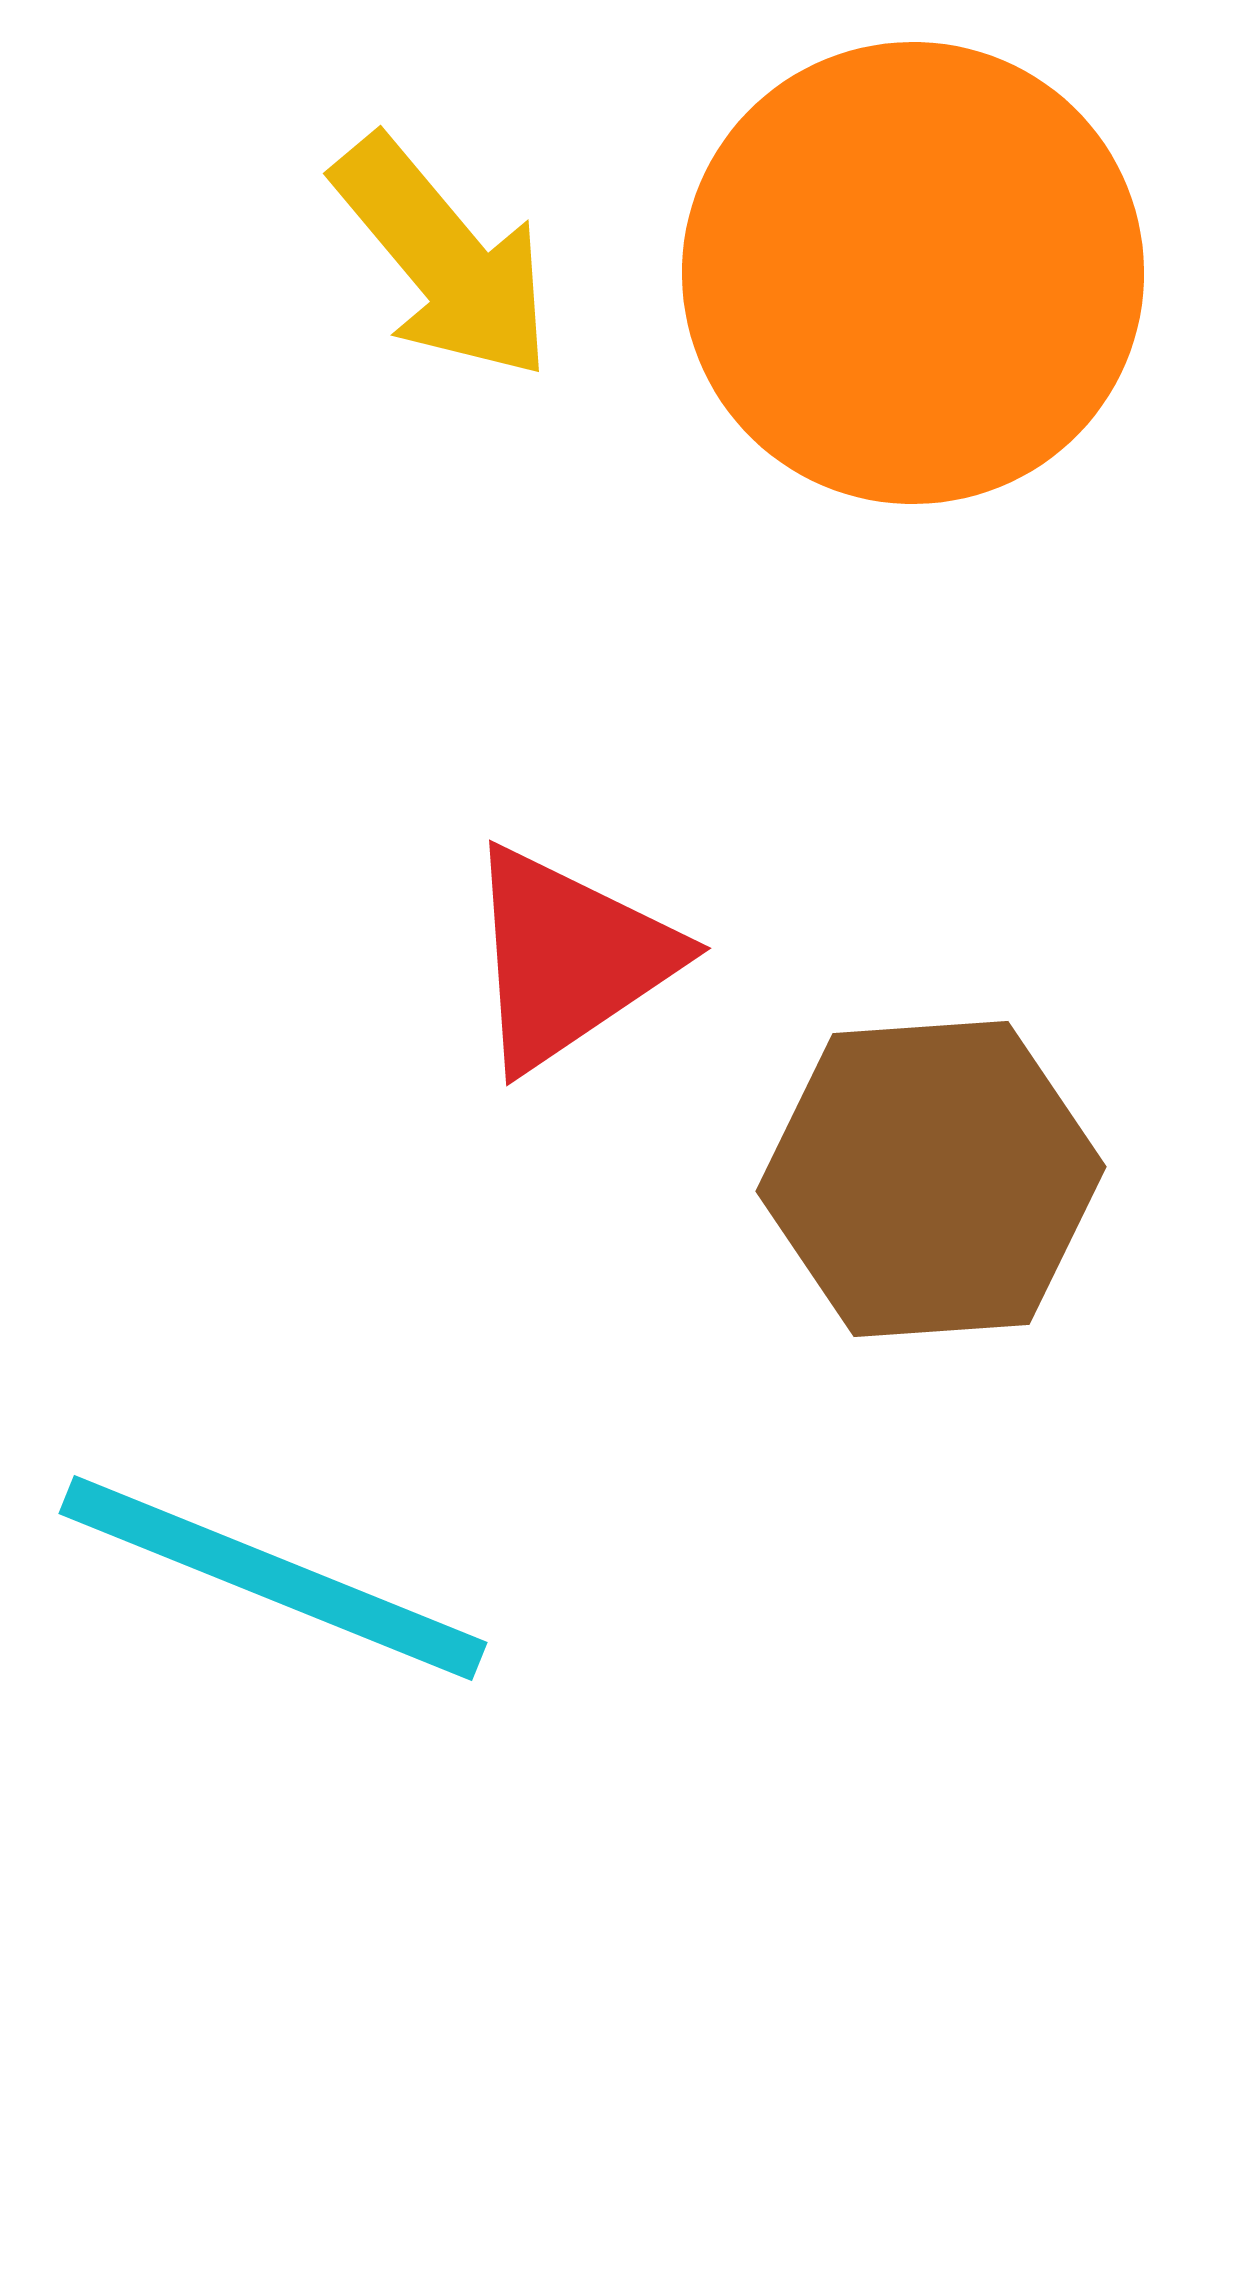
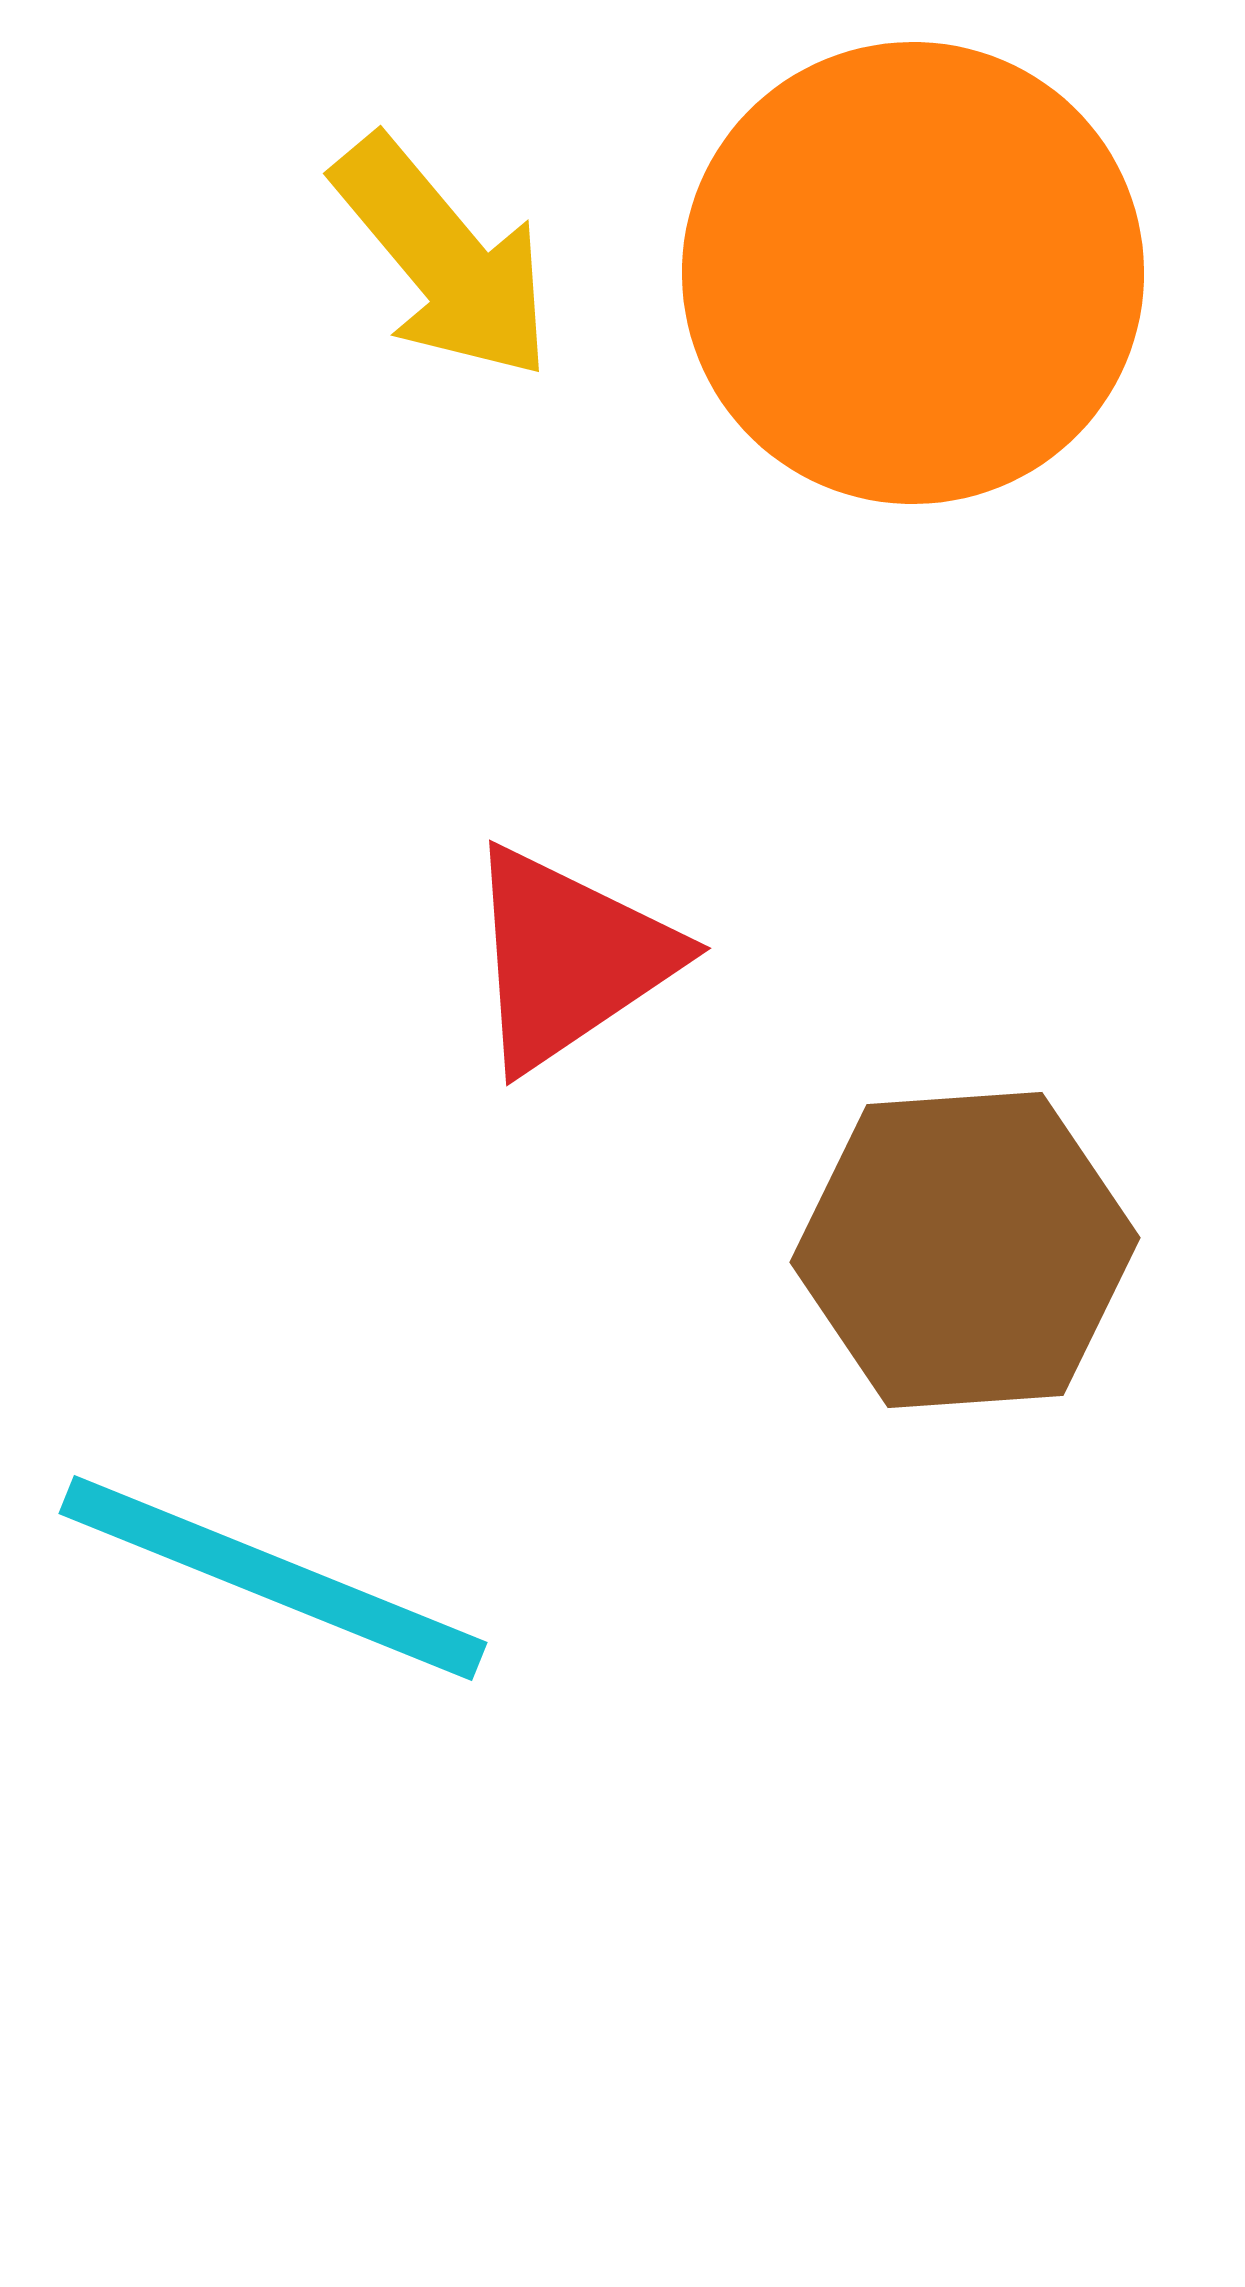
brown hexagon: moved 34 px right, 71 px down
